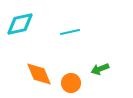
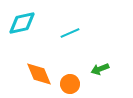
cyan diamond: moved 2 px right, 1 px up
cyan line: moved 1 px down; rotated 12 degrees counterclockwise
orange circle: moved 1 px left, 1 px down
